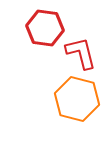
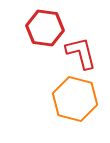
orange hexagon: moved 2 px left
